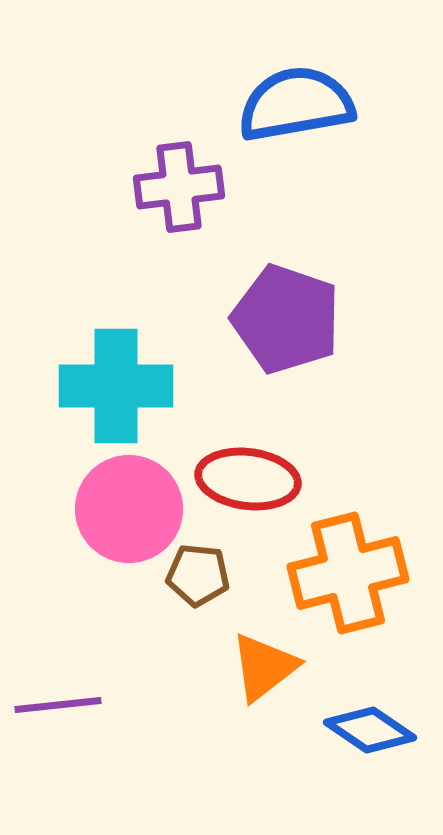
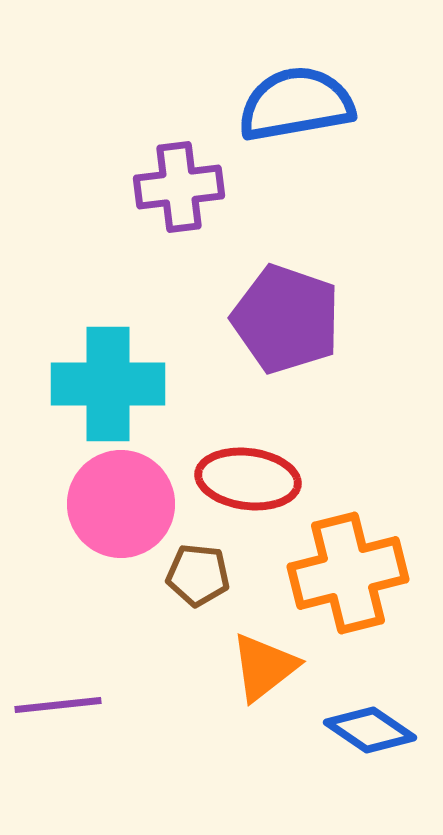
cyan cross: moved 8 px left, 2 px up
pink circle: moved 8 px left, 5 px up
